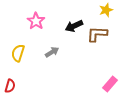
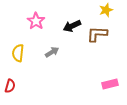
black arrow: moved 2 px left
yellow semicircle: rotated 12 degrees counterclockwise
pink rectangle: rotated 35 degrees clockwise
